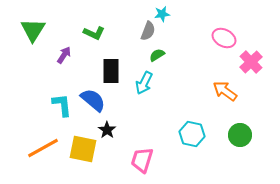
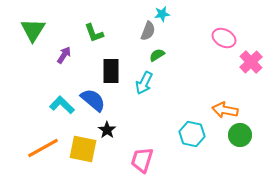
green L-shape: rotated 45 degrees clockwise
orange arrow: moved 19 px down; rotated 25 degrees counterclockwise
cyan L-shape: rotated 40 degrees counterclockwise
